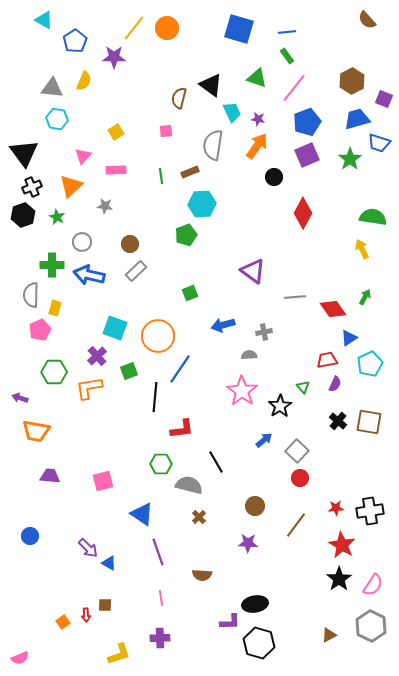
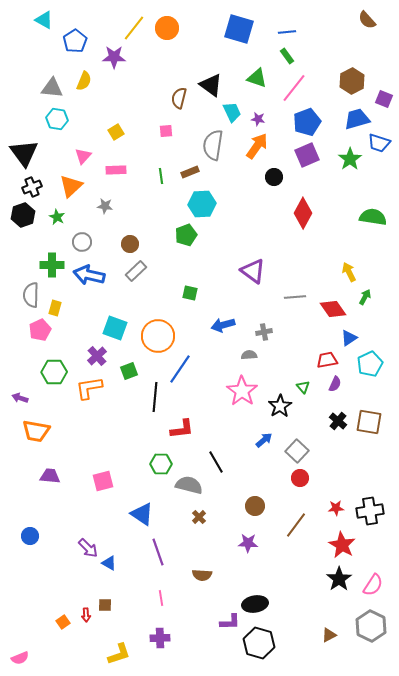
yellow arrow at (362, 249): moved 13 px left, 23 px down
green square at (190, 293): rotated 35 degrees clockwise
